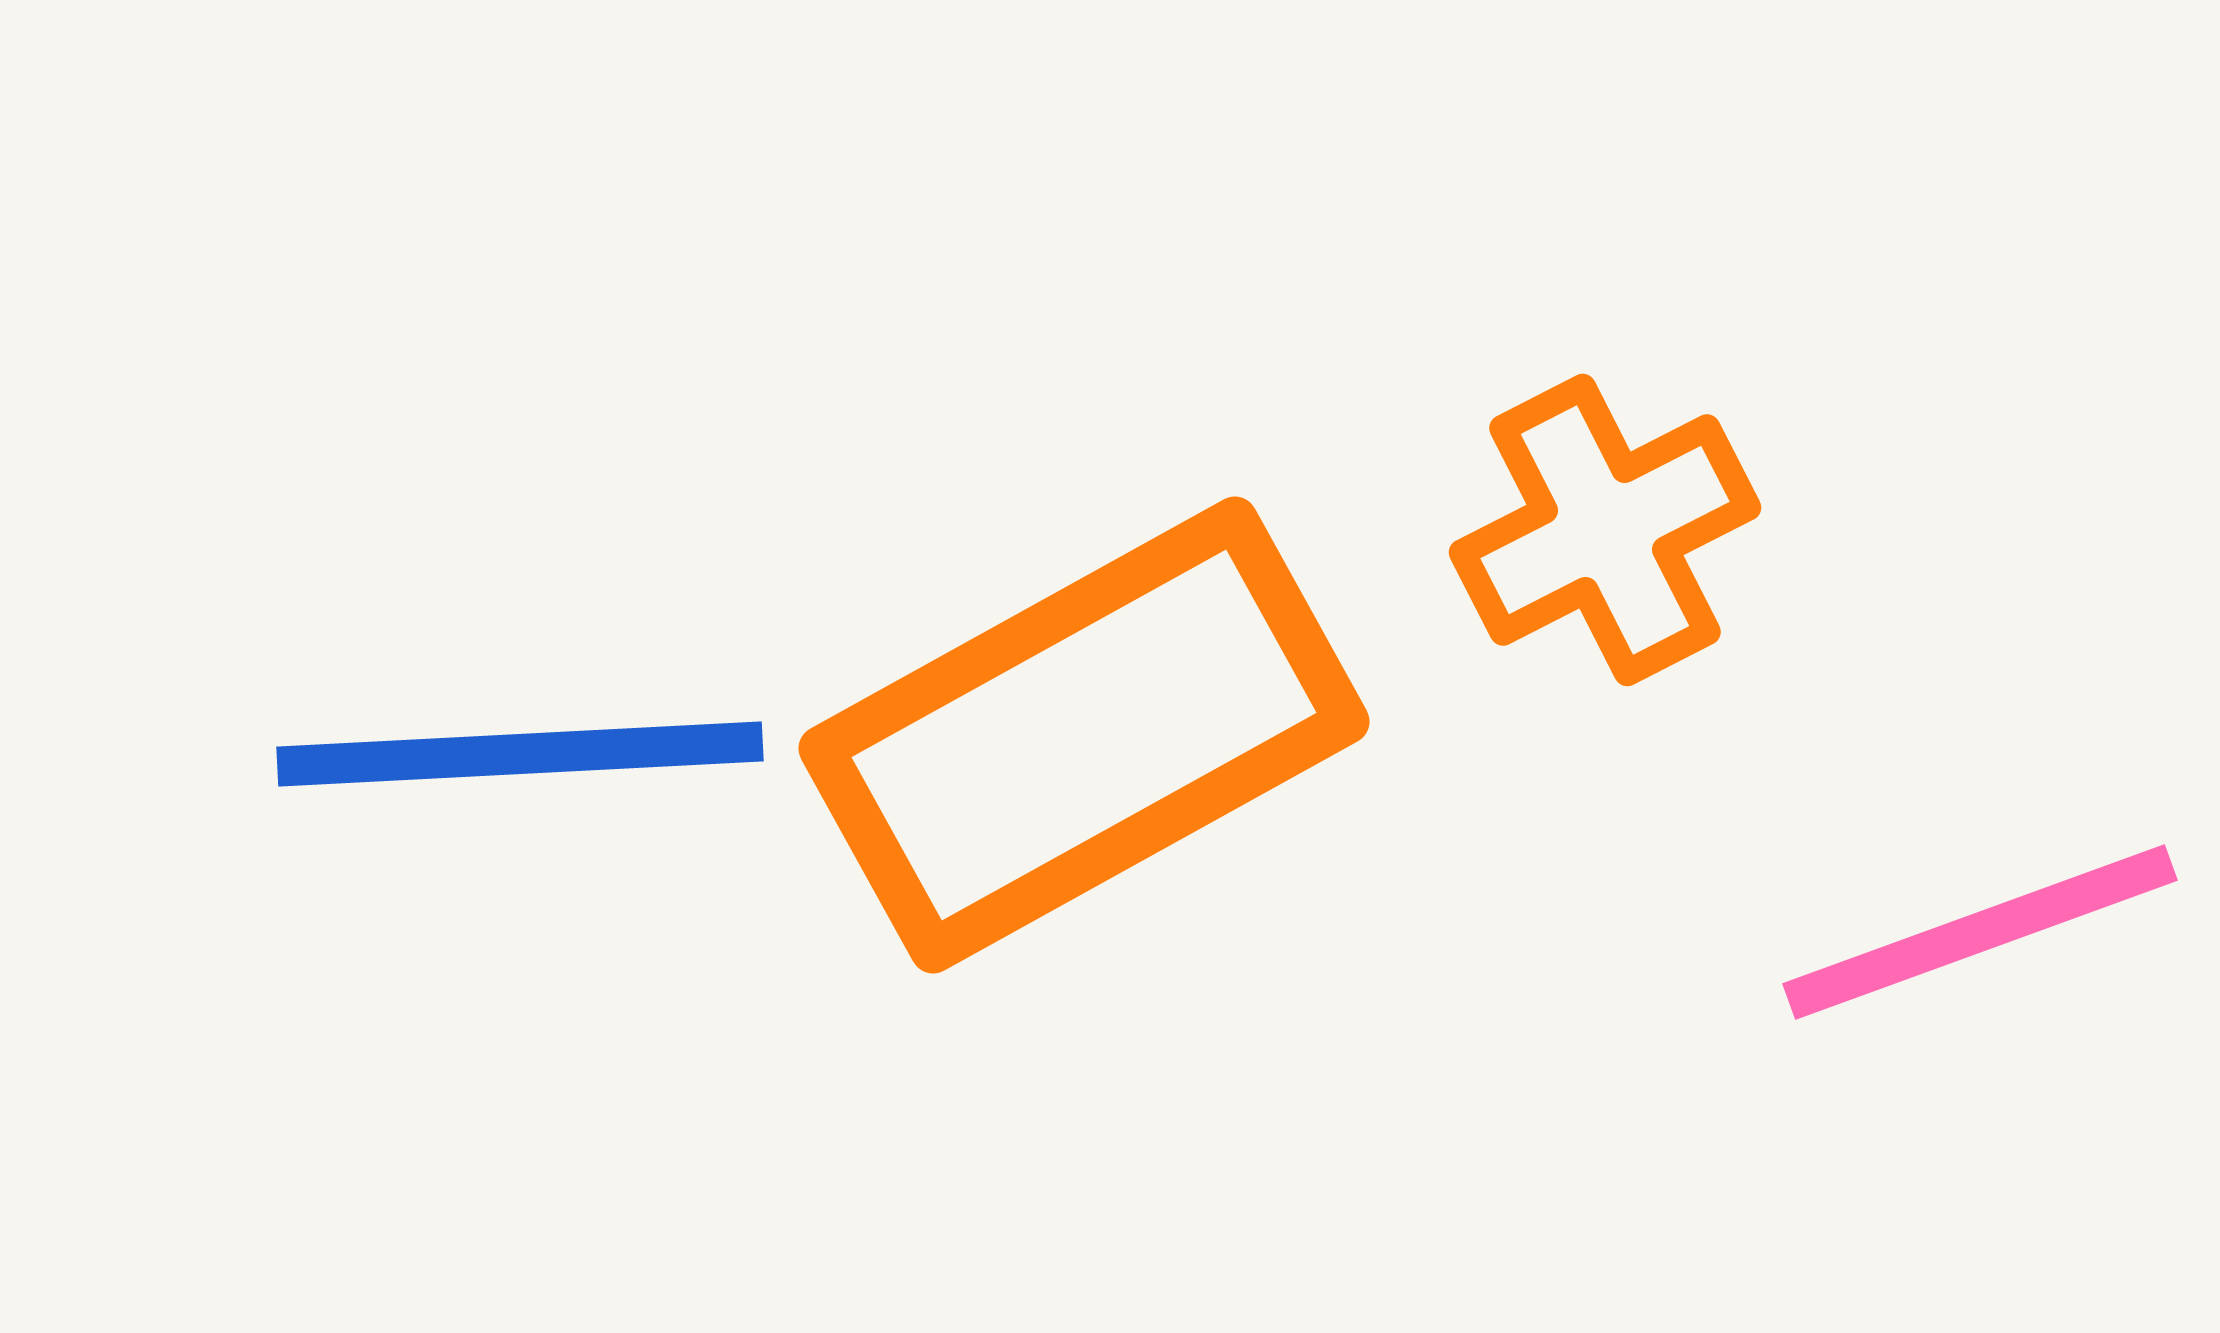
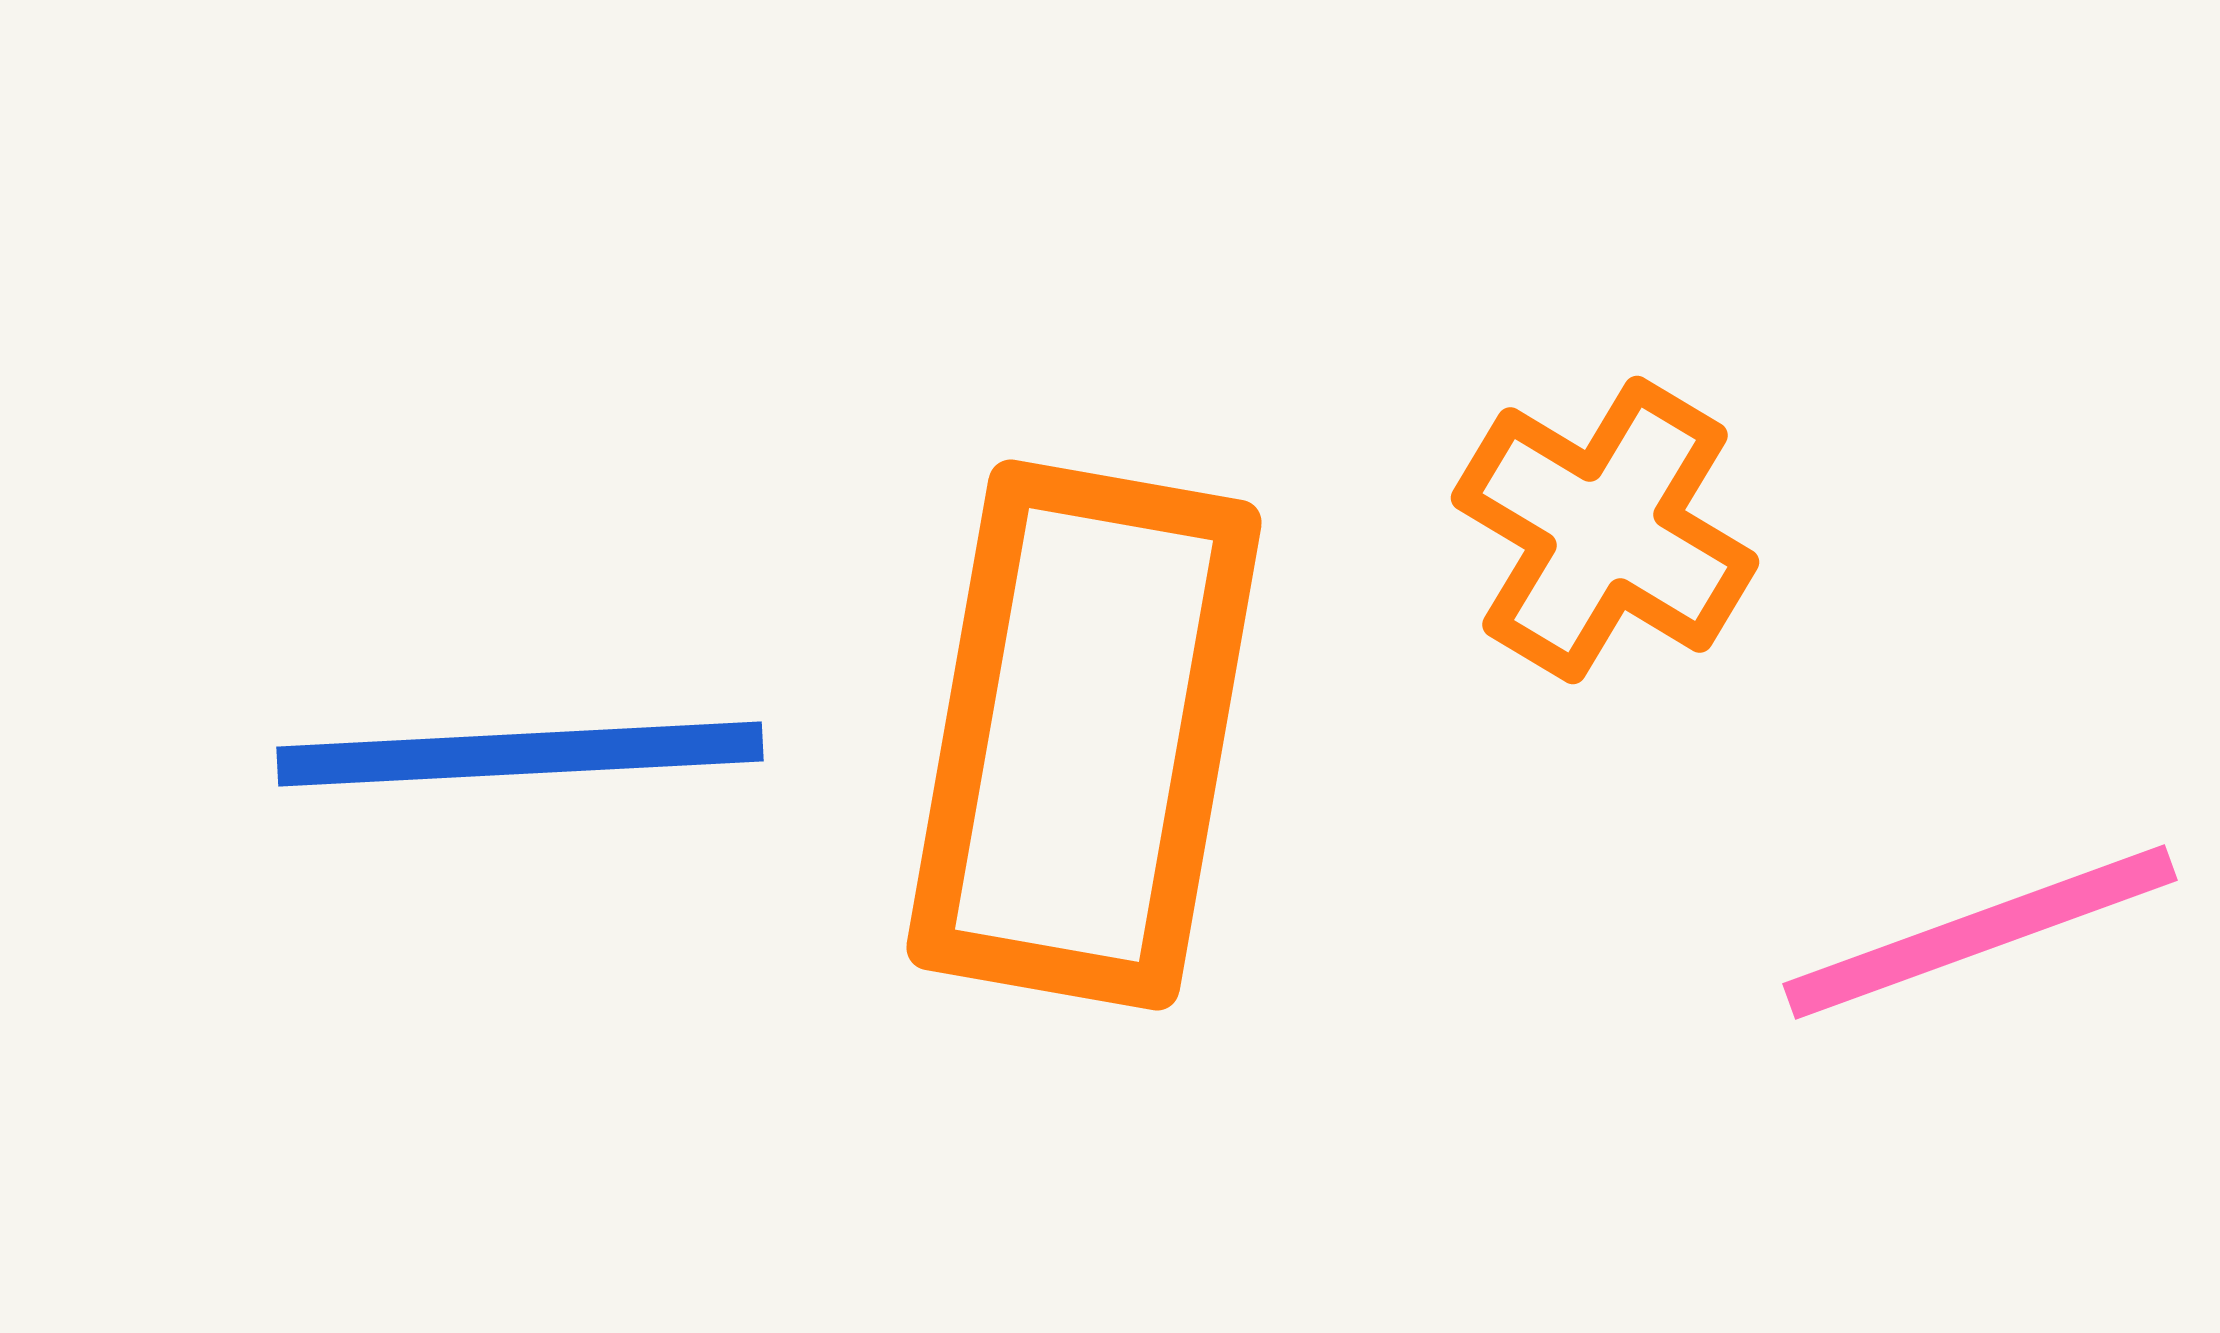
orange cross: rotated 32 degrees counterclockwise
orange rectangle: rotated 51 degrees counterclockwise
